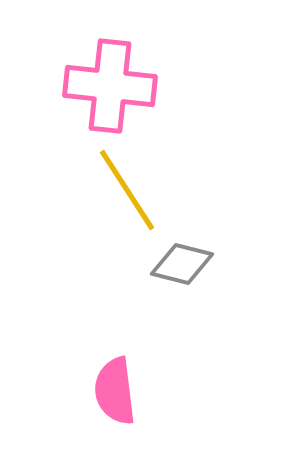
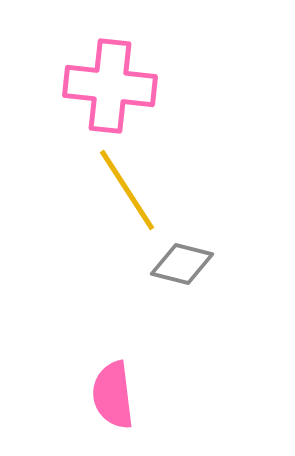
pink semicircle: moved 2 px left, 4 px down
